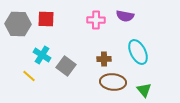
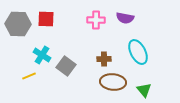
purple semicircle: moved 2 px down
yellow line: rotated 64 degrees counterclockwise
